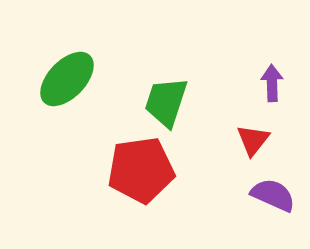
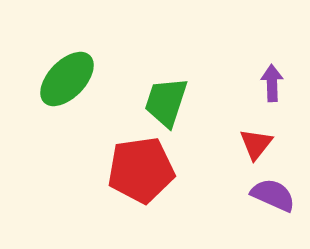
red triangle: moved 3 px right, 4 px down
